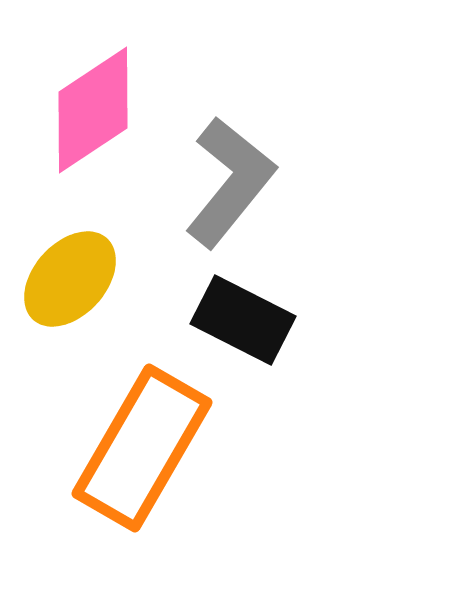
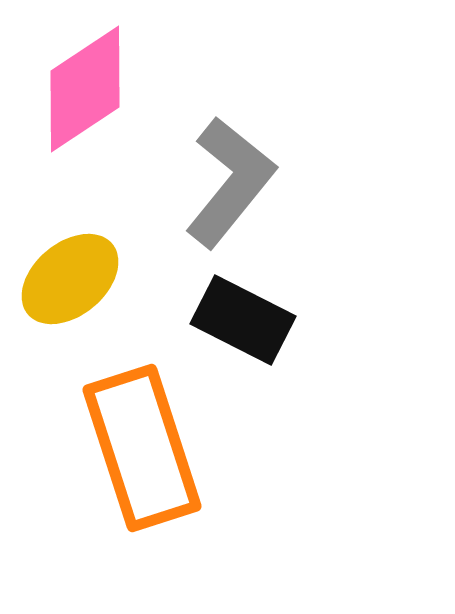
pink diamond: moved 8 px left, 21 px up
yellow ellipse: rotated 8 degrees clockwise
orange rectangle: rotated 48 degrees counterclockwise
